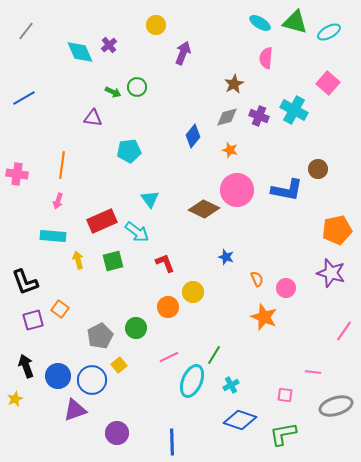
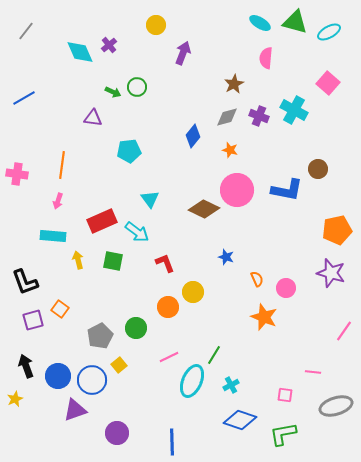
green square at (113, 261): rotated 25 degrees clockwise
